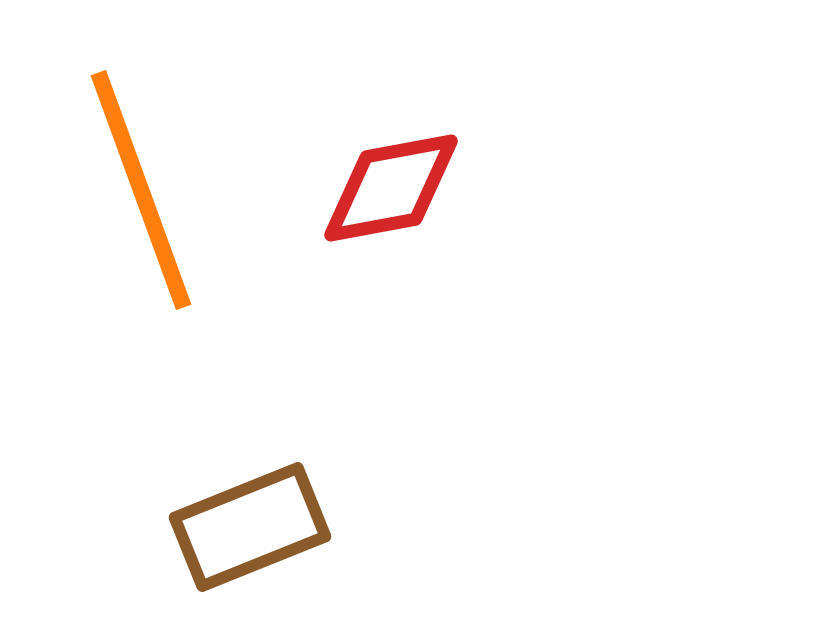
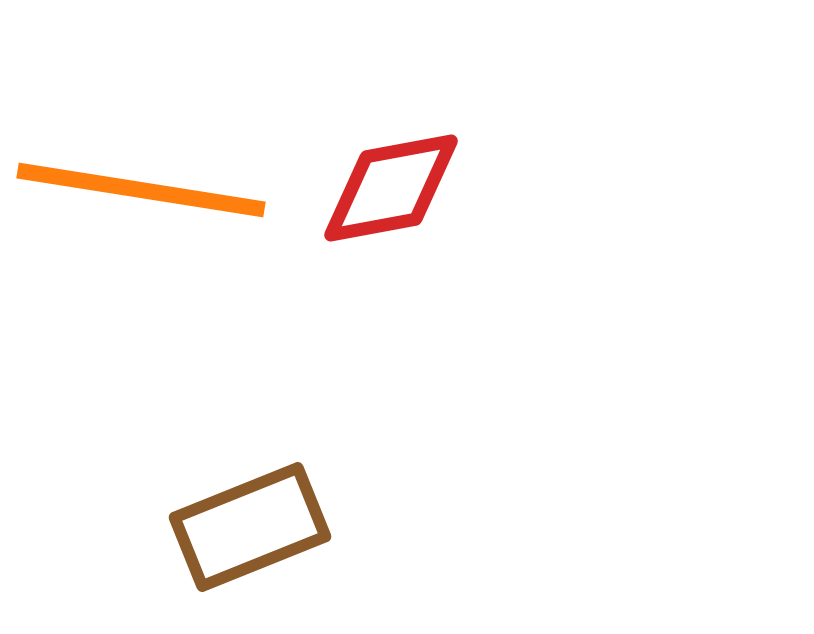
orange line: rotated 61 degrees counterclockwise
